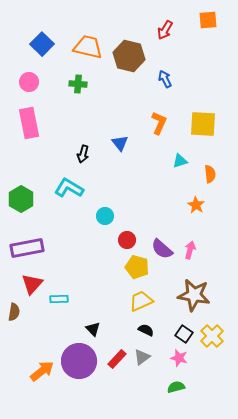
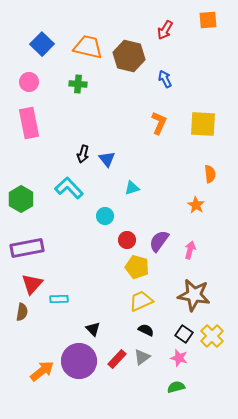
blue triangle: moved 13 px left, 16 px down
cyan triangle: moved 48 px left, 27 px down
cyan L-shape: rotated 16 degrees clockwise
purple semicircle: moved 3 px left, 8 px up; rotated 85 degrees clockwise
brown semicircle: moved 8 px right
